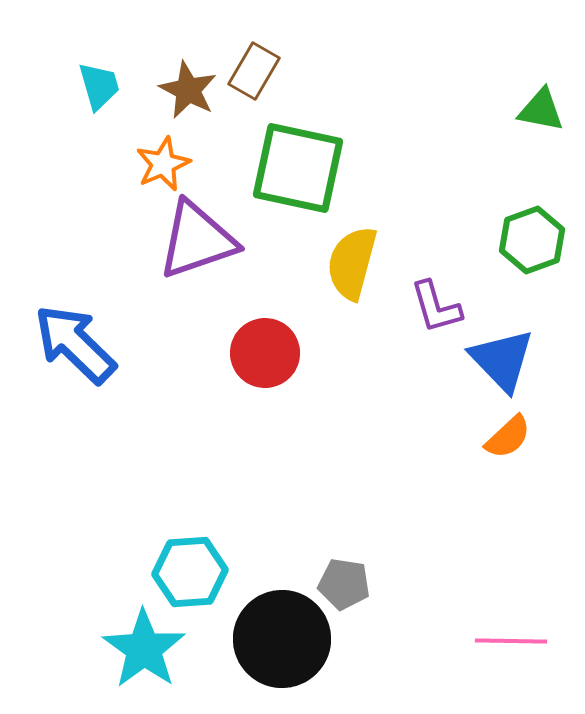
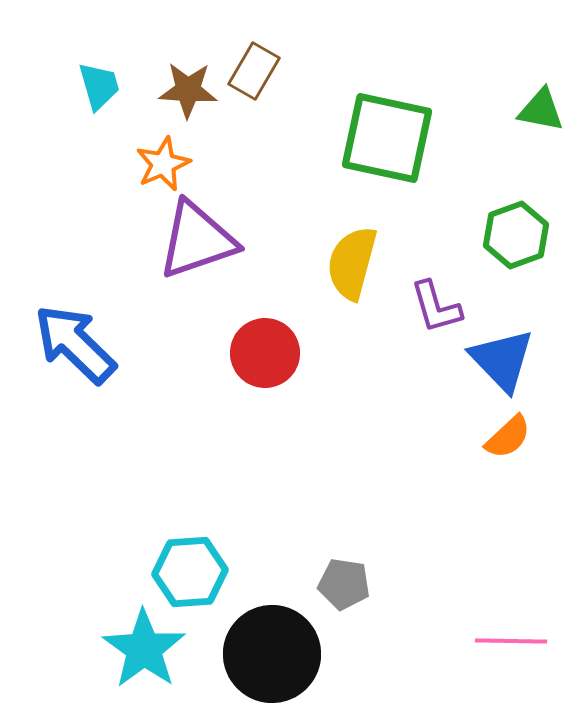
brown star: rotated 24 degrees counterclockwise
green square: moved 89 px right, 30 px up
green hexagon: moved 16 px left, 5 px up
black circle: moved 10 px left, 15 px down
